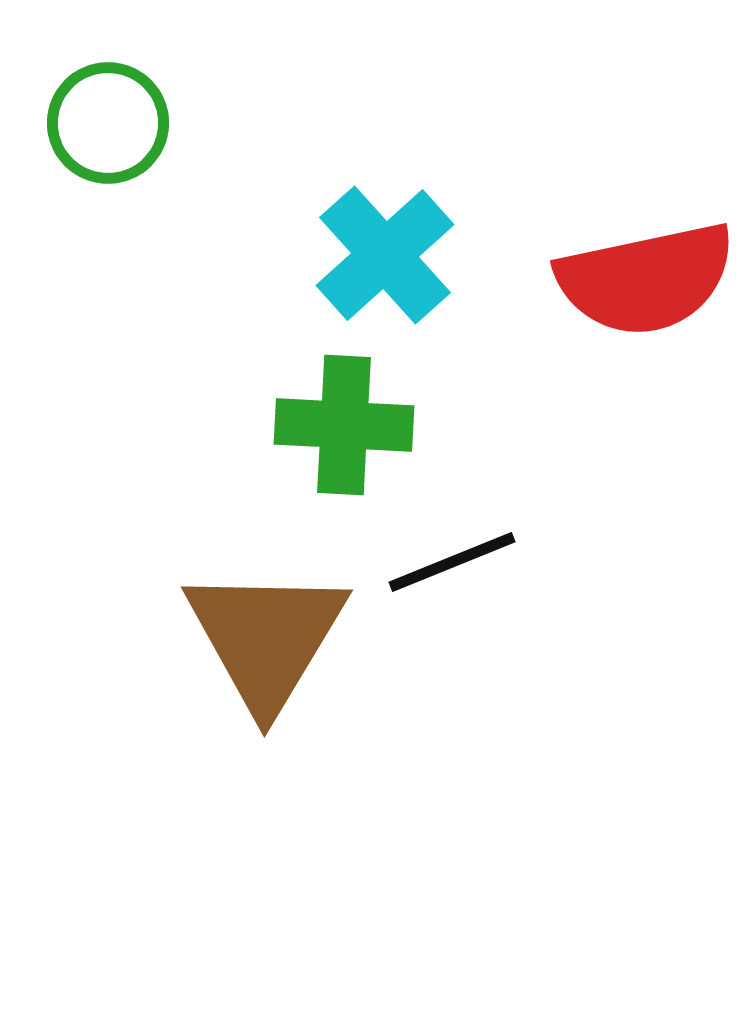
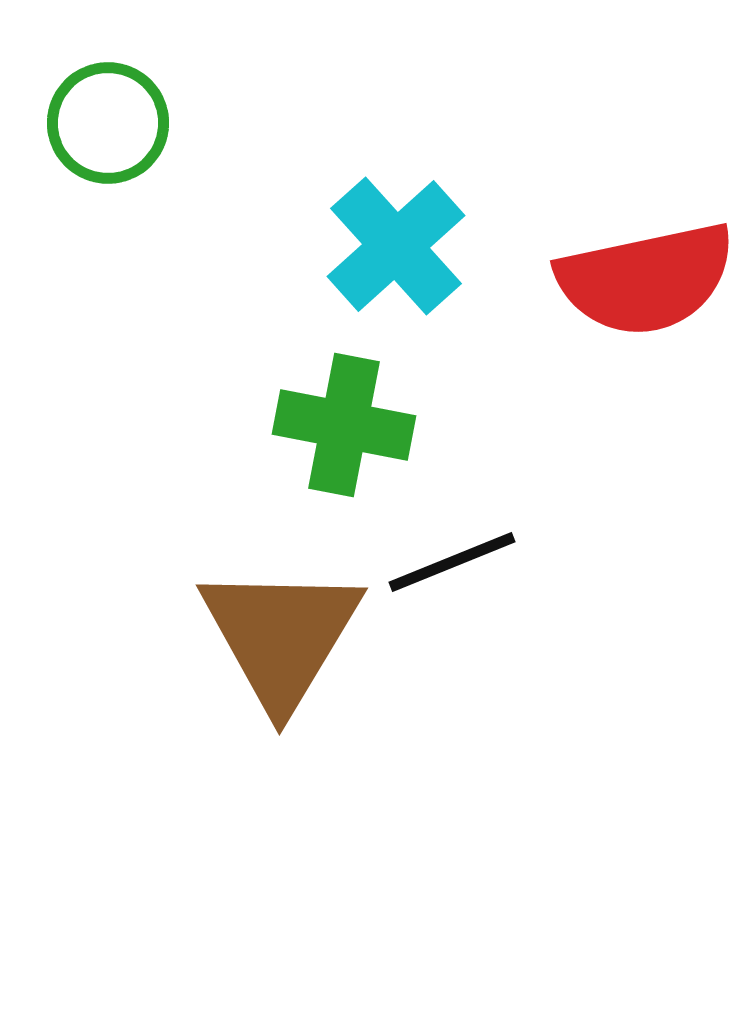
cyan cross: moved 11 px right, 9 px up
green cross: rotated 8 degrees clockwise
brown triangle: moved 15 px right, 2 px up
